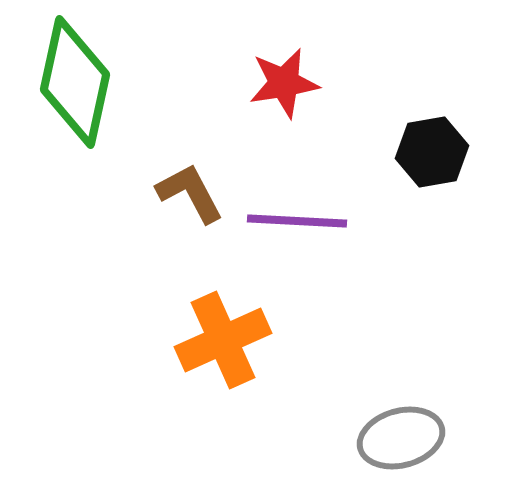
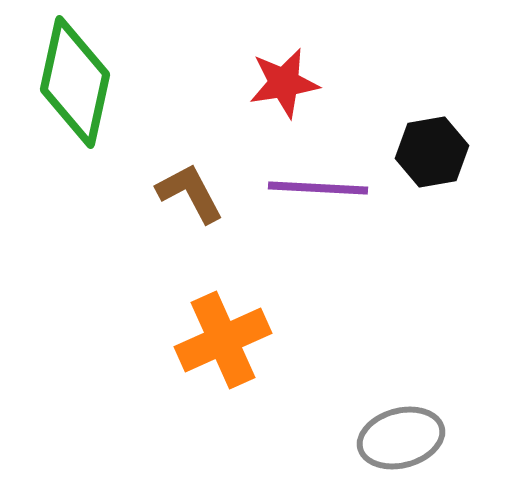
purple line: moved 21 px right, 33 px up
